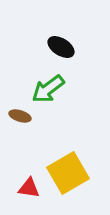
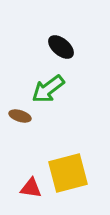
black ellipse: rotated 8 degrees clockwise
yellow square: rotated 15 degrees clockwise
red triangle: moved 2 px right
